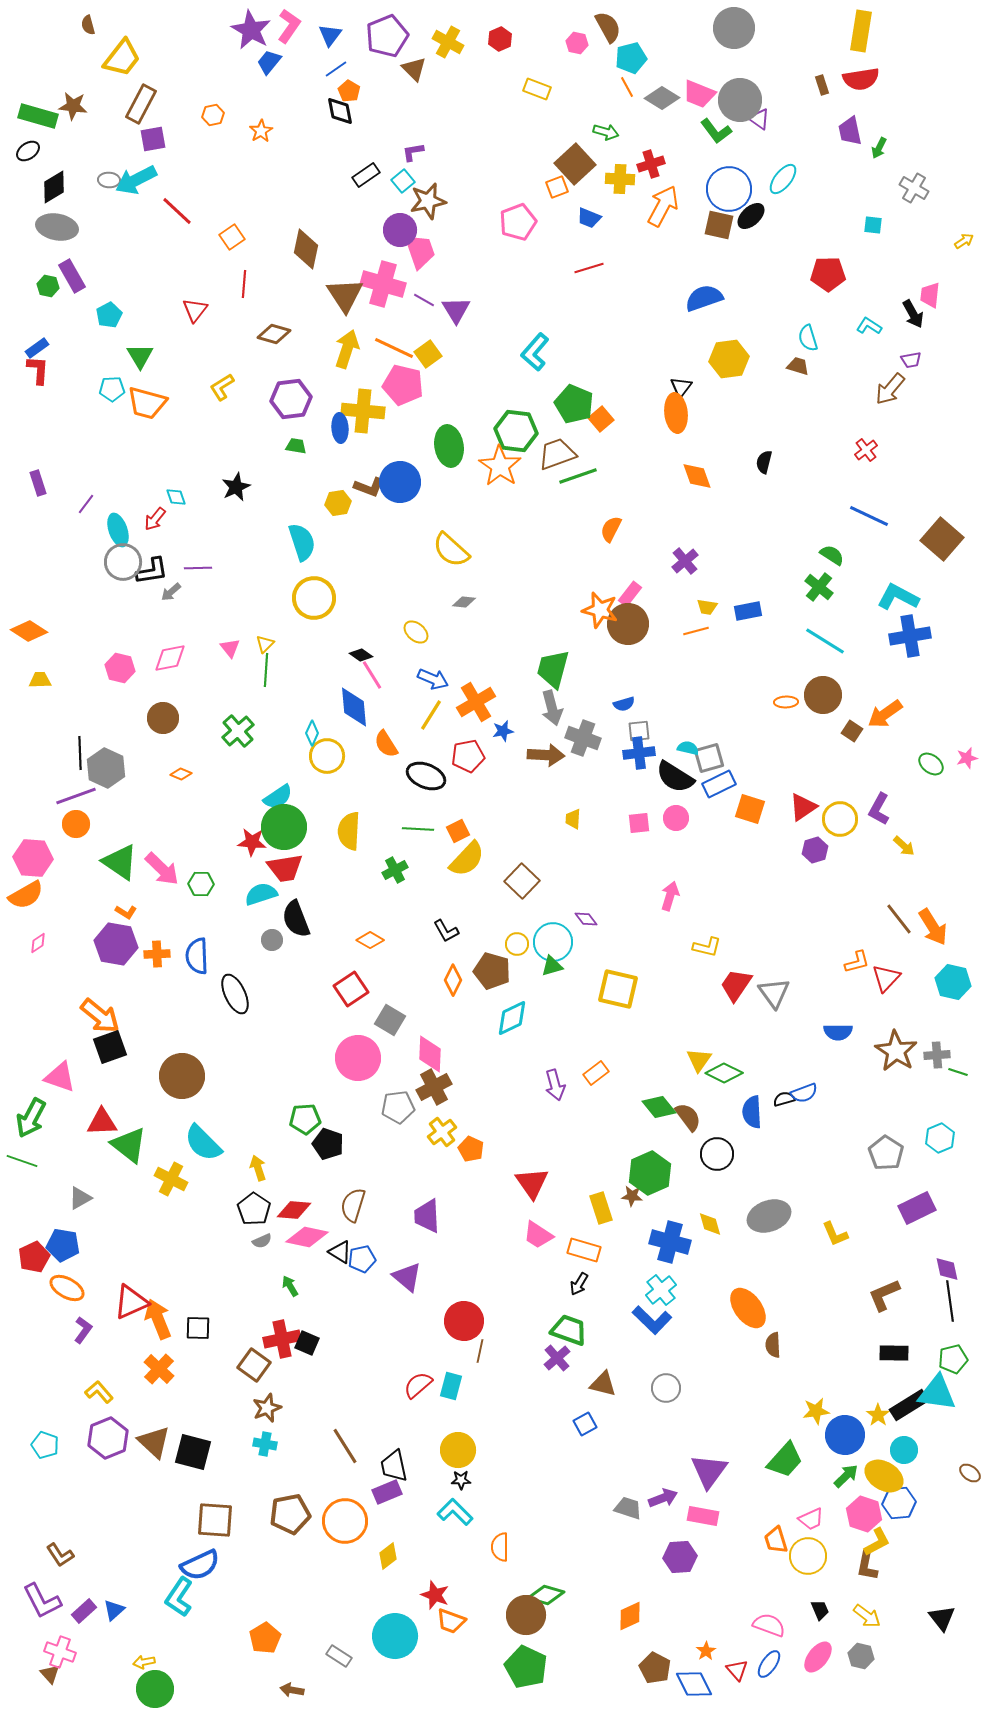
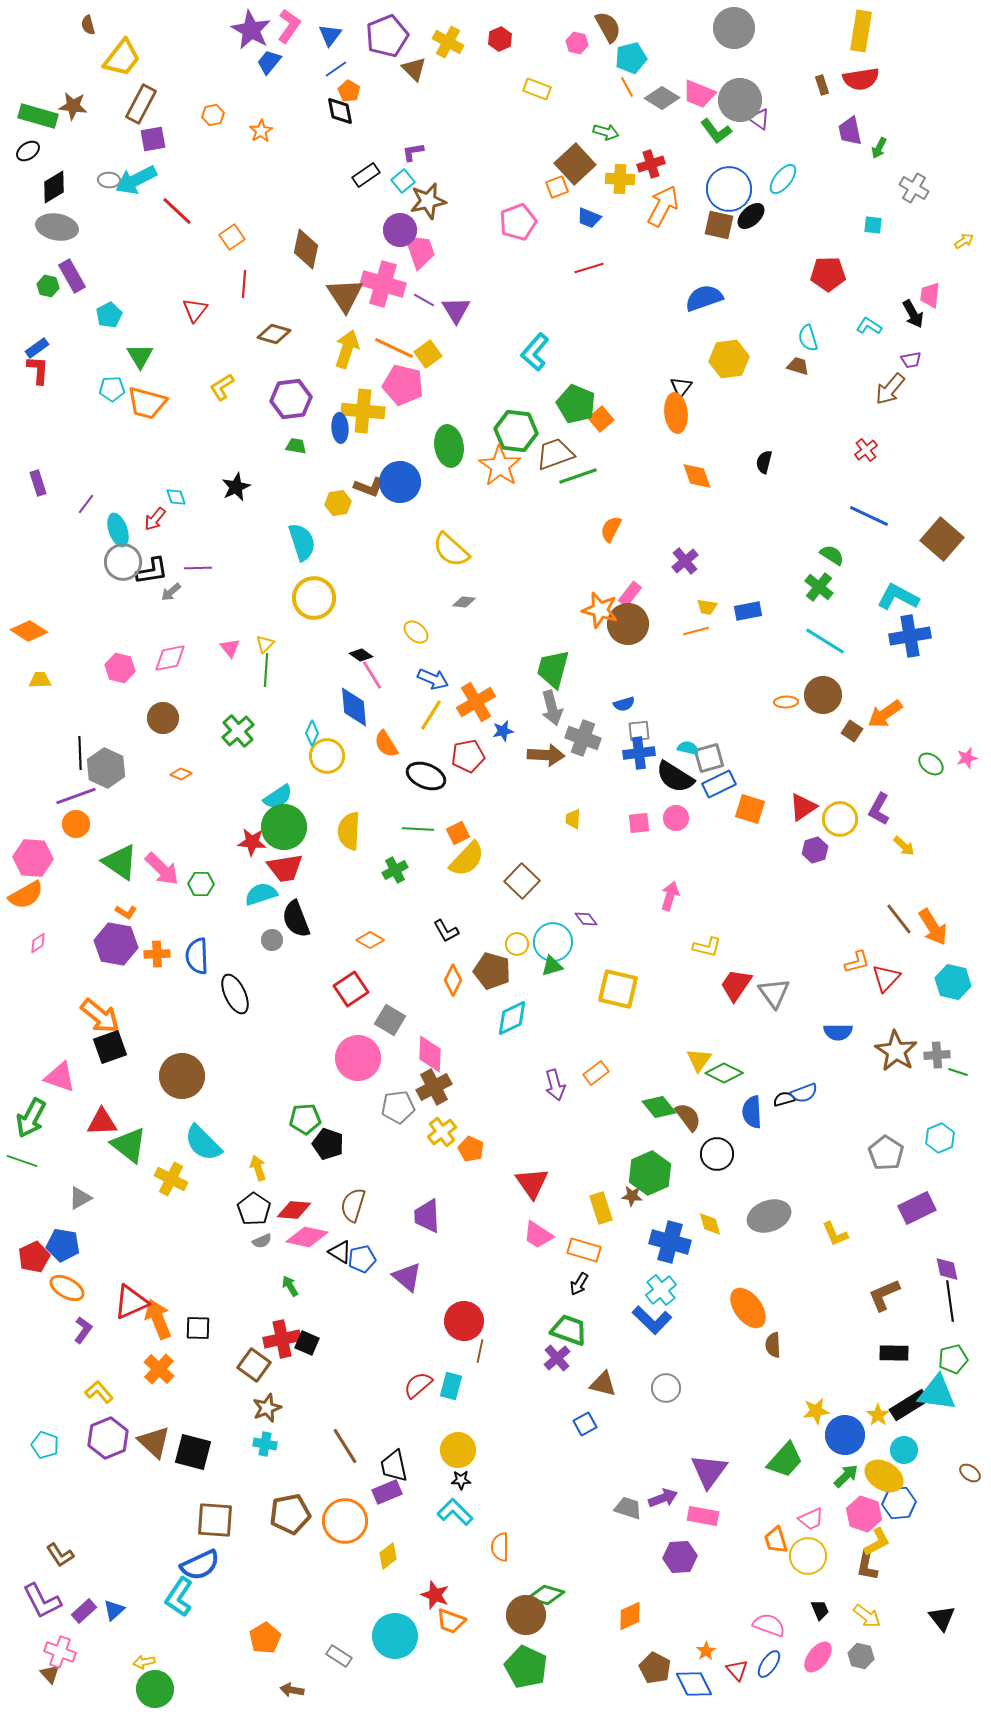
green pentagon at (574, 404): moved 2 px right
brown trapezoid at (557, 454): moved 2 px left
orange square at (458, 831): moved 2 px down
